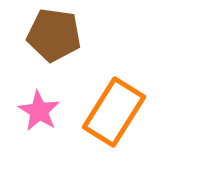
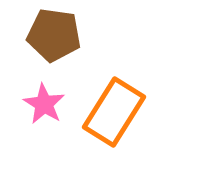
pink star: moved 5 px right, 7 px up
